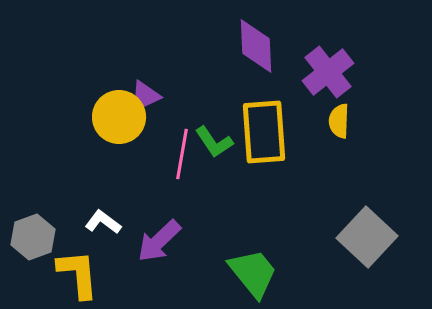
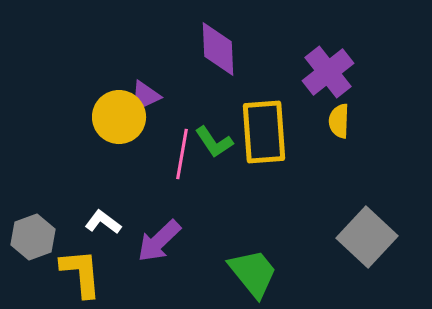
purple diamond: moved 38 px left, 3 px down
yellow L-shape: moved 3 px right, 1 px up
